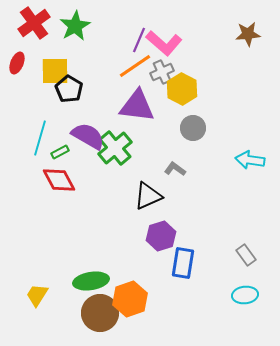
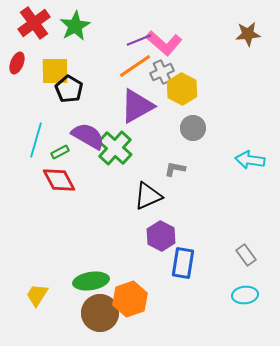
purple line: rotated 45 degrees clockwise
purple triangle: rotated 36 degrees counterclockwise
cyan line: moved 4 px left, 2 px down
green cross: rotated 8 degrees counterclockwise
gray L-shape: rotated 25 degrees counterclockwise
purple hexagon: rotated 16 degrees counterclockwise
